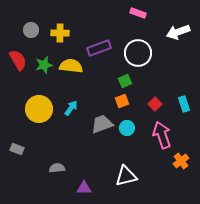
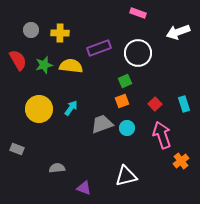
purple triangle: rotated 21 degrees clockwise
